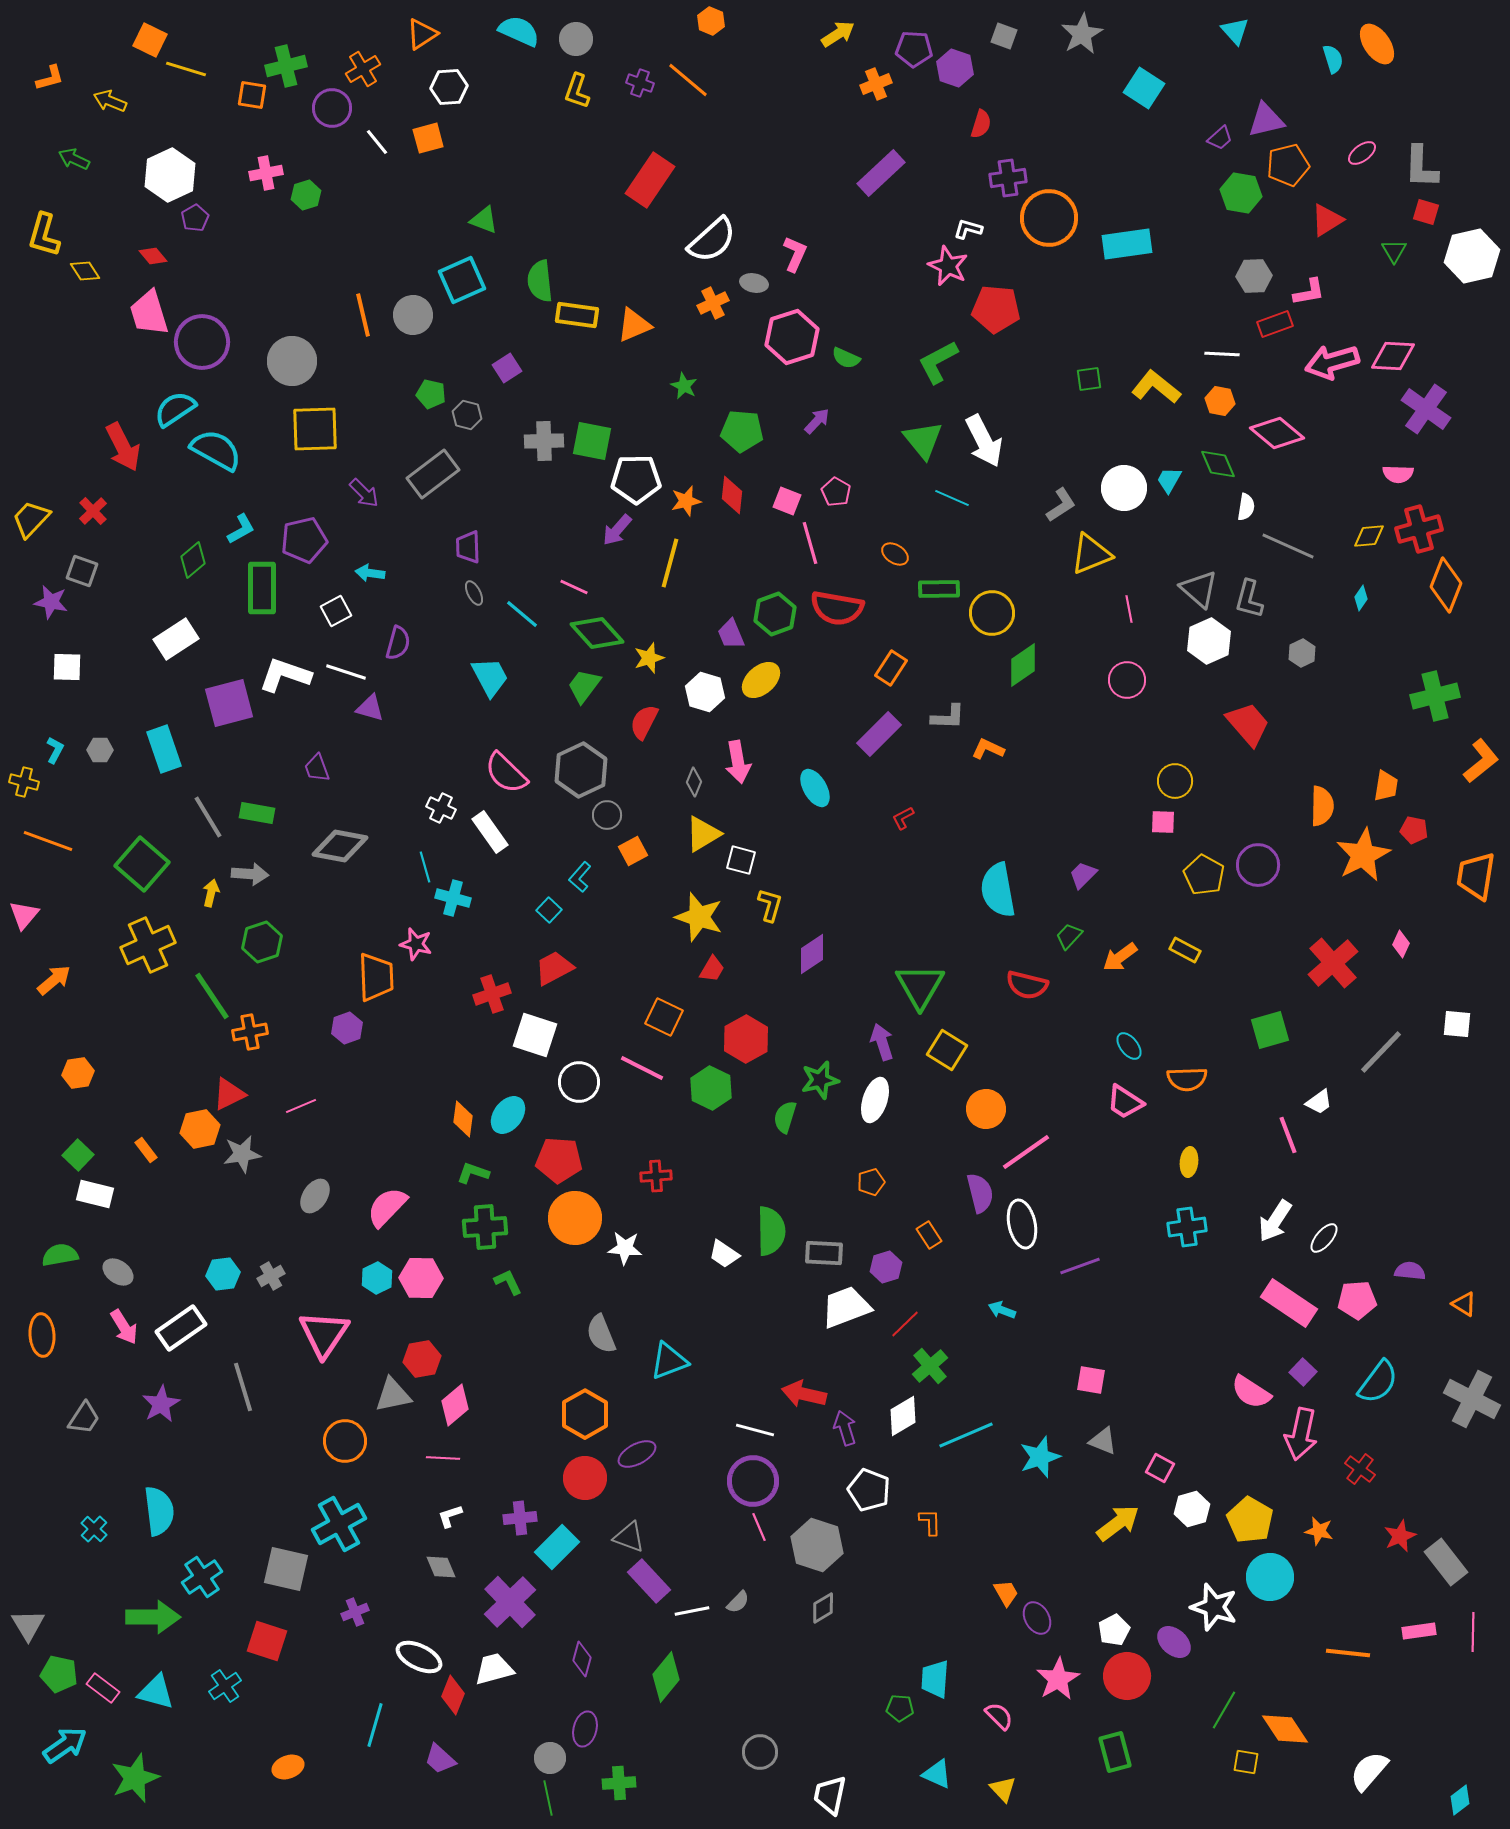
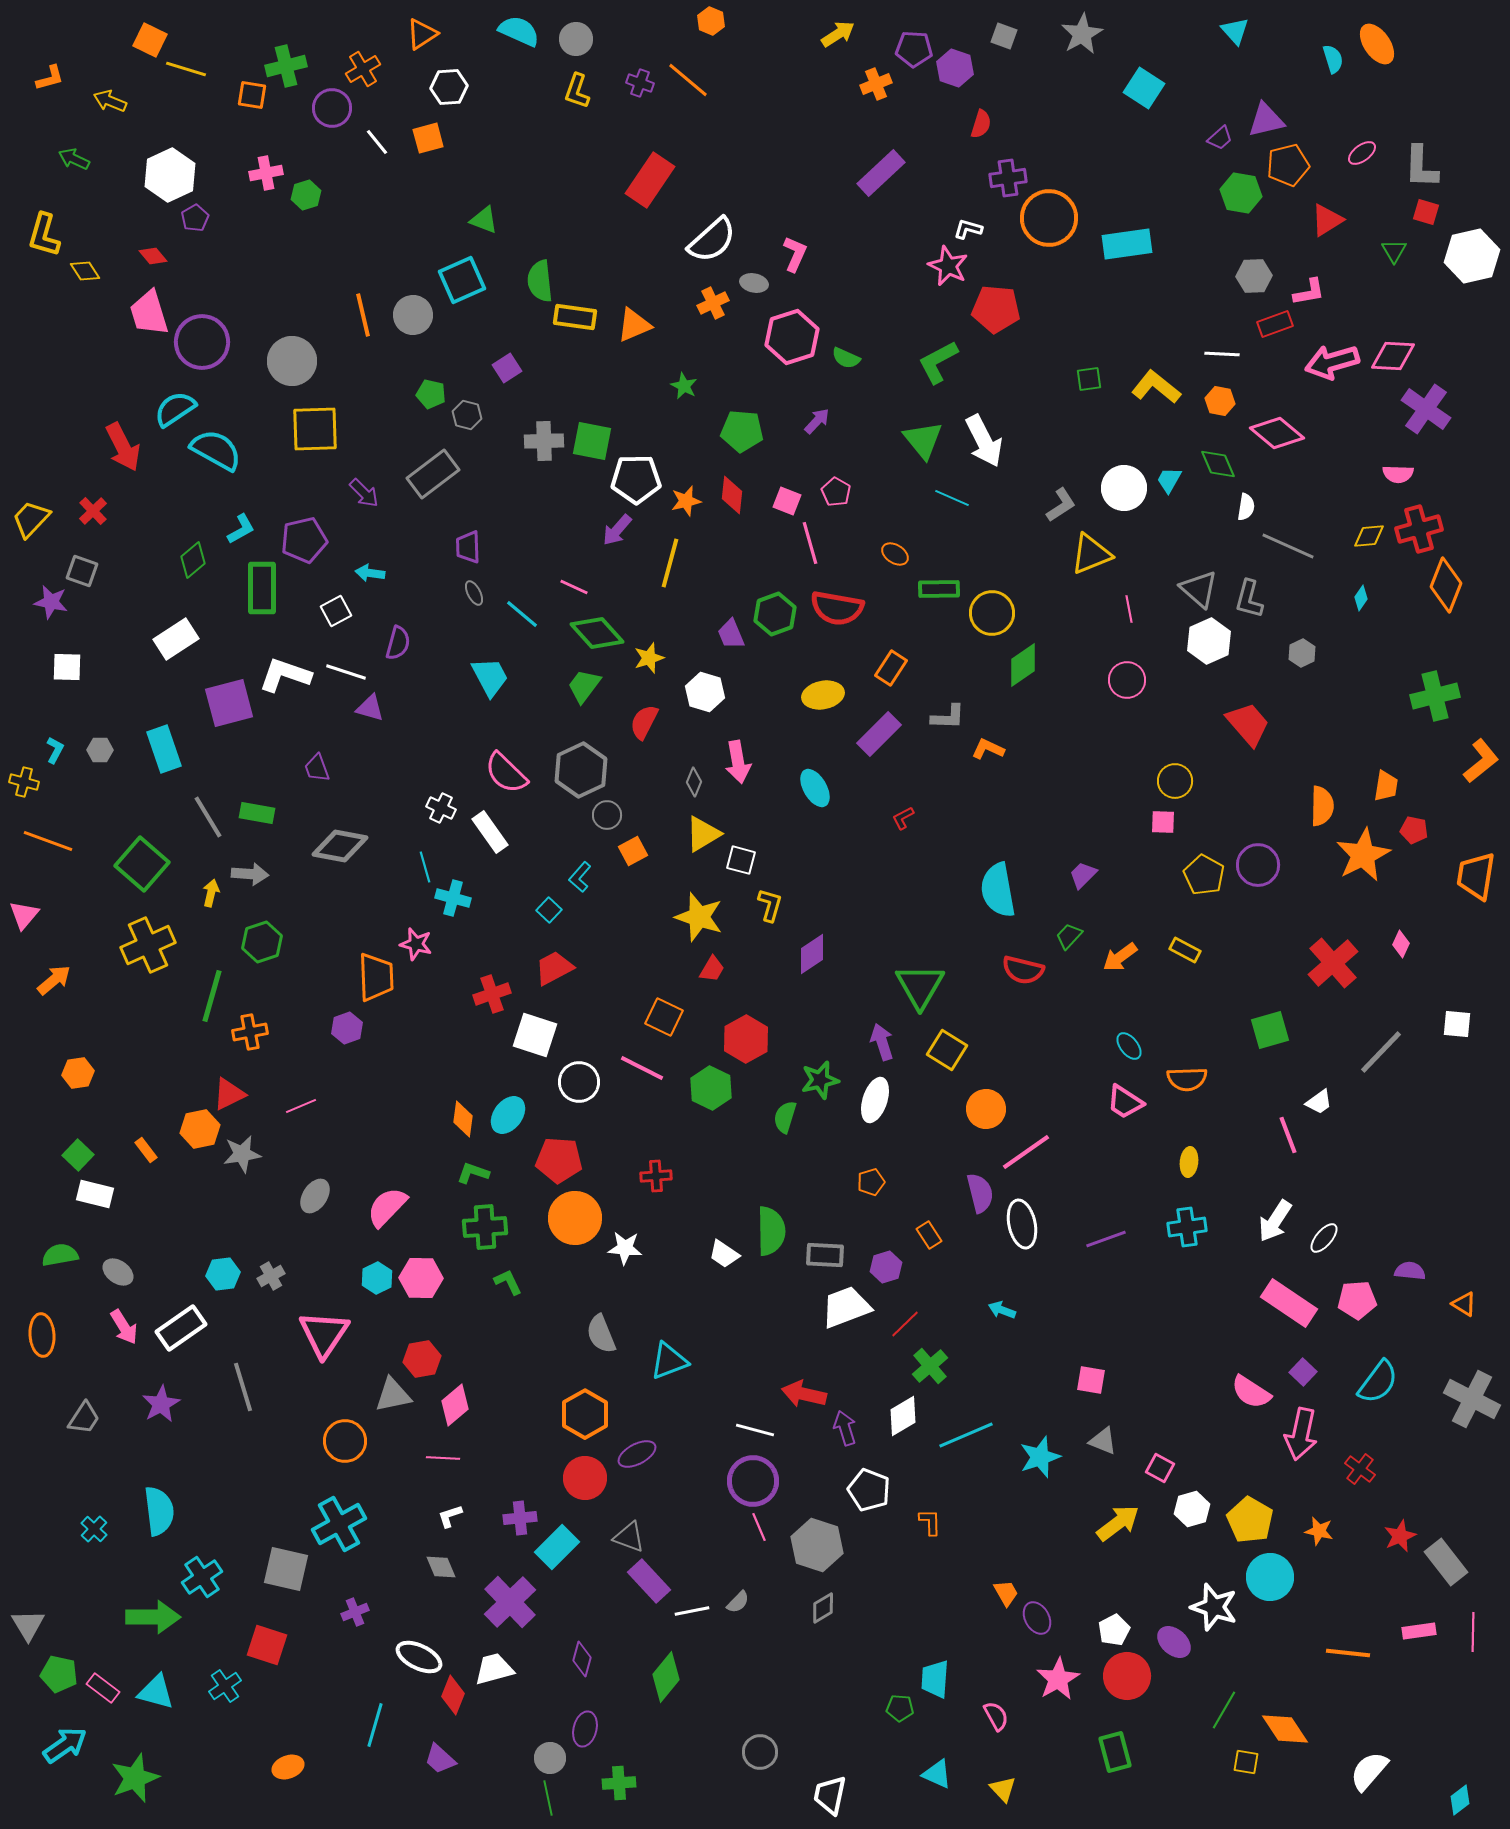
yellow rectangle at (577, 315): moved 2 px left, 2 px down
yellow ellipse at (761, 680): moved 62 px right, 15 px down; rotated 30 degrees clockwise
red semicircle at (1027, 985): moved 4 px left, 15 px up
green line at (212, 996): rotated 50 degrees clockwise
gray rectangle at (824, 1253): moved 1 px right, 2 px down
purple line at (1080, 1266): moved 26 px right, 27 px up
red square at (267, 1641): moved 4 px down
pink semicircle at (999, 1716): moved 3 px left; rotated 16 degrees clockwise
